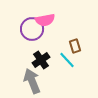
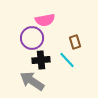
purple circle: moved 9 px down
brown rectangle: moved 4 px up
black cross: rotated 30 degrees clockwise
gray arrow: rotated 35 degrees counterclockwise
